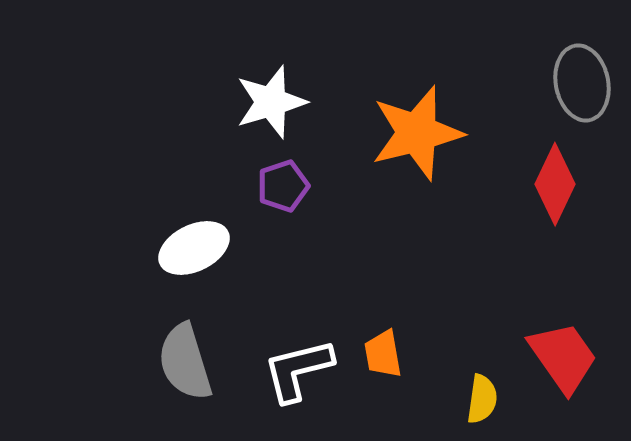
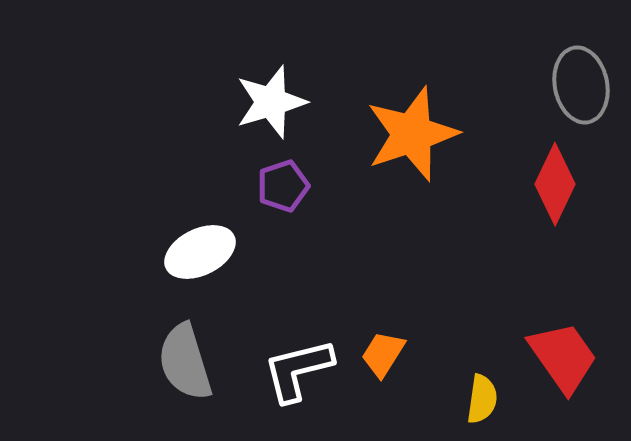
gray ellipse: moved 1 px left, 2 px down
orange star: moved 5 px left, 1 px down; rotated 4 degrees counterclockwise
white ellipse: moved 6 px right, 4 px down
orange trapezoid: rotated 42 degrees clockwise
